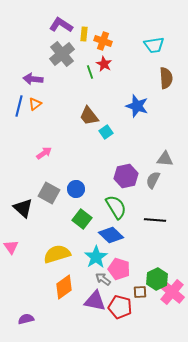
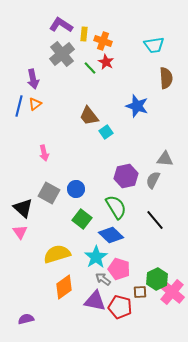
red star: moved 2 px right, 2 px up
green line: moved 4 px up; rotated 24 degrees counterclockwise
purple arrow: rotated 108 degrees counterclockwise
pink arrow: rotated 112 degrees clockwise
black line: rotated 45 degrees clockwise
pink triangle: moved 9 px right, 15 px up
